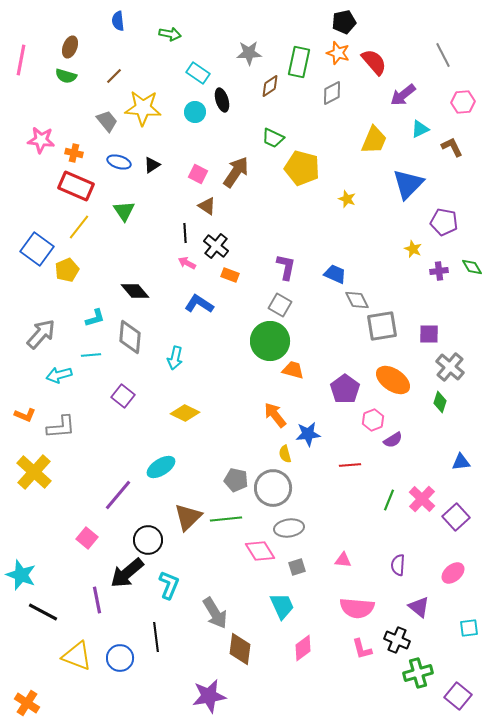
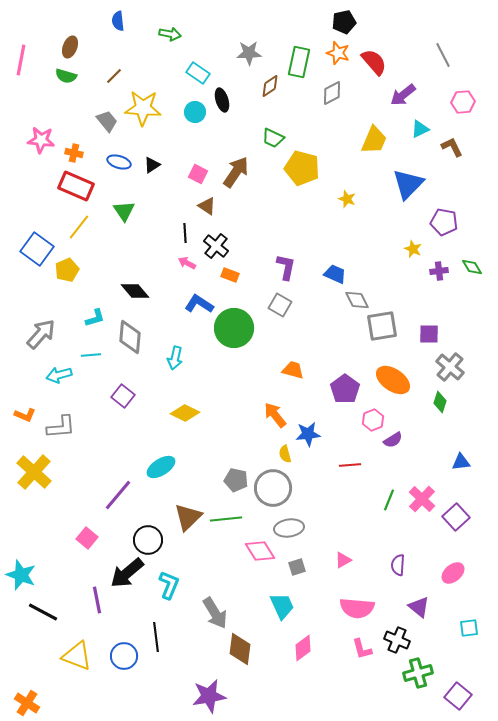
green circle at (270, 341): moved 36 px left, 13 px up
pink triangle at (343, 560): rotated 36 degrees counterclockwise
blue circle at (120, 658): moved 4 px right, 2 px up
